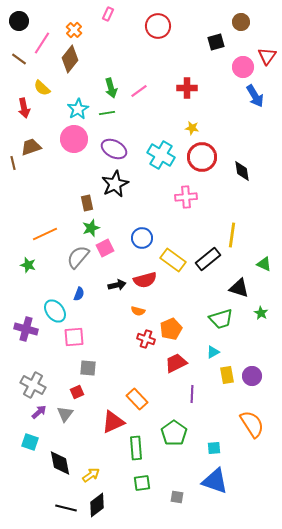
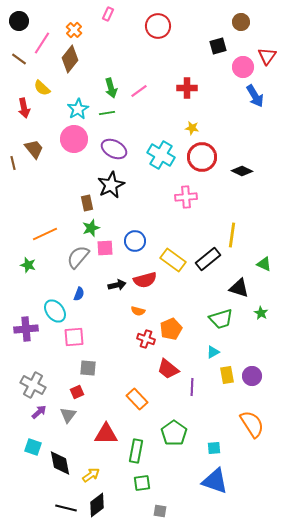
black square at (216, 42): moved 2 px right, 4 px down
brown trapezoid at (31, 147): moved 3 px right, 2 px down; rotated 70 degrees clockwise
black diamond at (242, 171): rotated 55 degrees counterclockwise
black star at (115, 184): moved 4 px left, 1 px down
blue circle at (142, 238): moved 7 px left, 3 px down
pink square at (105, 248): rotated 24 degrees clockwise
purple cross at (26, 329): rotated 20 degrees counterclockwise
red trapezoid at (176, 363): moved 8 px left, 6 px down; rotated 115 degrees counterclockwise
purple line at (192, 394): moved 7 px up
gray triangle at (65, 414): moved 3 px right, 1 px down
red triangle at (113, 422): moved 7 px left, 12 px down; rotated 25 degrees clockwise
cyan square at (30, 442): moved 3 px right, 5 px down
green rectangle at (136, 448): moved 3 px down; rotated 15 degrees clockwise
gray square at (177, 497): moved 17 px left, 14 px down
